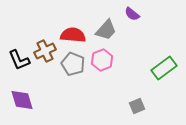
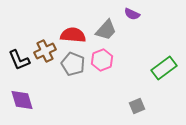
purple semicircle: rotated 14 degrees counterclockwise
